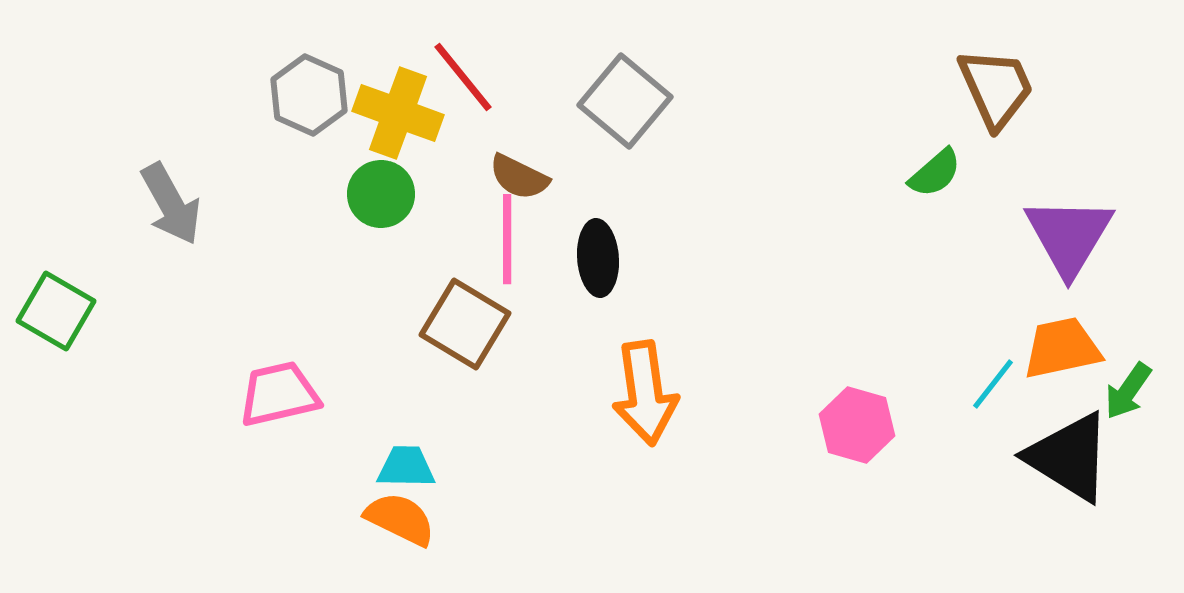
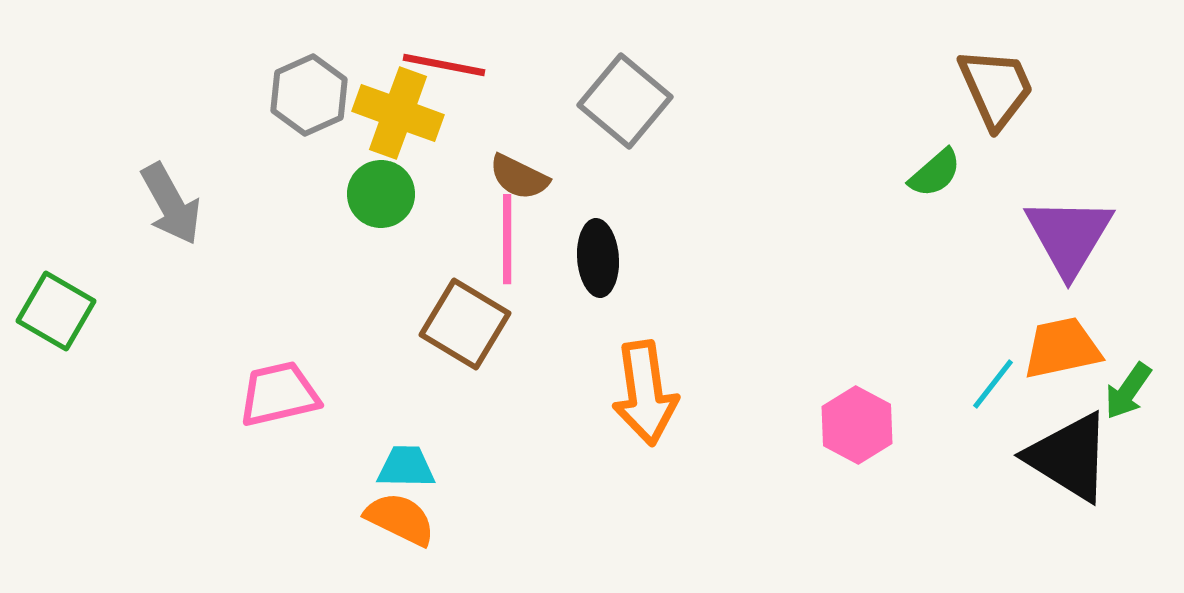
red line: moved 19 px left, 12 px up; rotated 40 degrees counterclockwise
gray hexagon: rotated 12 degrees clockwise
pink hexagon: rotated 12 degrees clockwise
